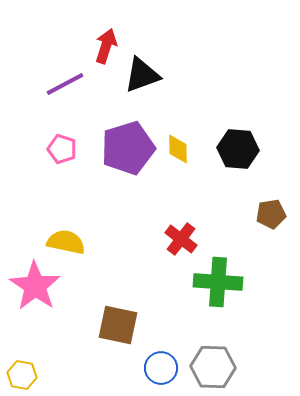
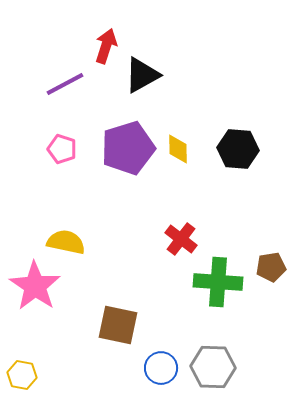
black triangle: rotated 9 degrees counterclockwise
brown pentagon: moved 53 px down
